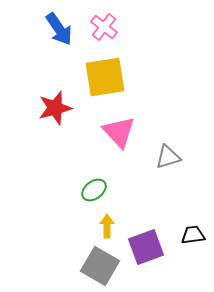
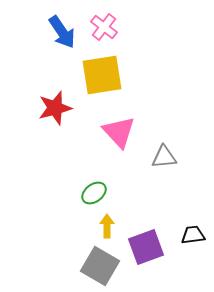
blue arrow: moved 3 px right, 3 px down
yellow square: moved 3 px left, 2 px up
gray triangle: moved 4 px left; rotated 12 degrees clockwise
green ellipse: moved 3 px down
